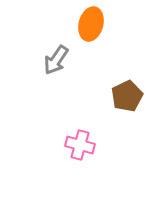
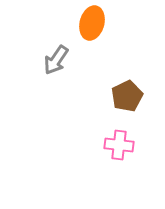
orange ellipse: moved 1 px right, 1 px up
pink cross: moved 39 px right; rotated 8 degrees counterclockwise
